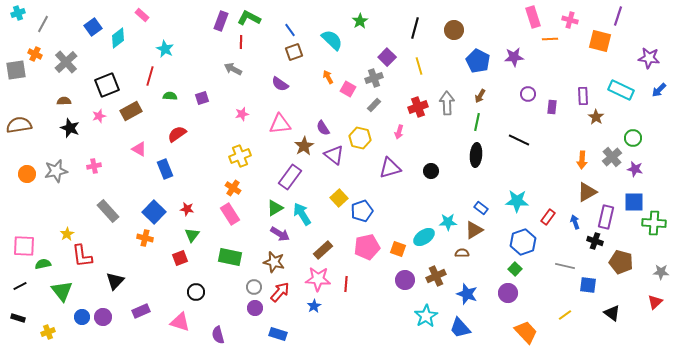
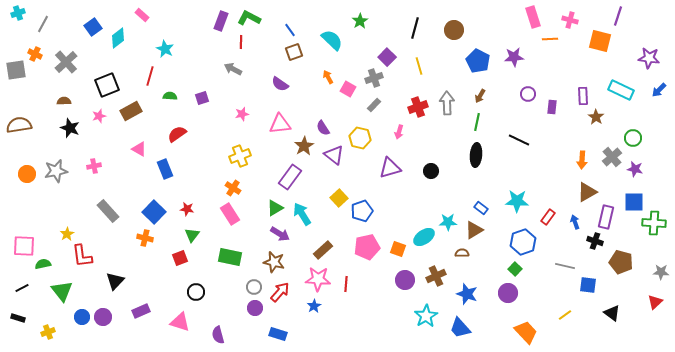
black line at (20, 286): moved 2 px right, 2 px down
